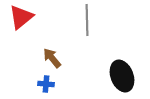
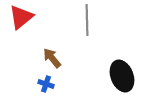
blue cross: rotated 14 degrees clockwise
